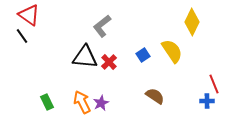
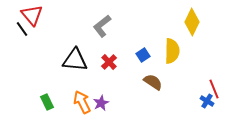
red triangle: moved 3 px right; rotated 15 degrees clockwise
black line: moved 7 px up
yellow semicircle: rotated 35 degrees clockwise
black triangle: moved 10 px left, 3 px down
red line: moved 5 px down
brown semicircle: moved 2 px left, 14 px up
blue cross: rotated 32 degrees clockwise
